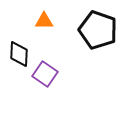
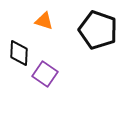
orange triangle: rotated 18 degrees clockwise
black diamond: moved 1 px up
